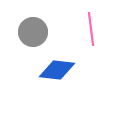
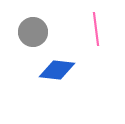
pink line: moved 5 px right
